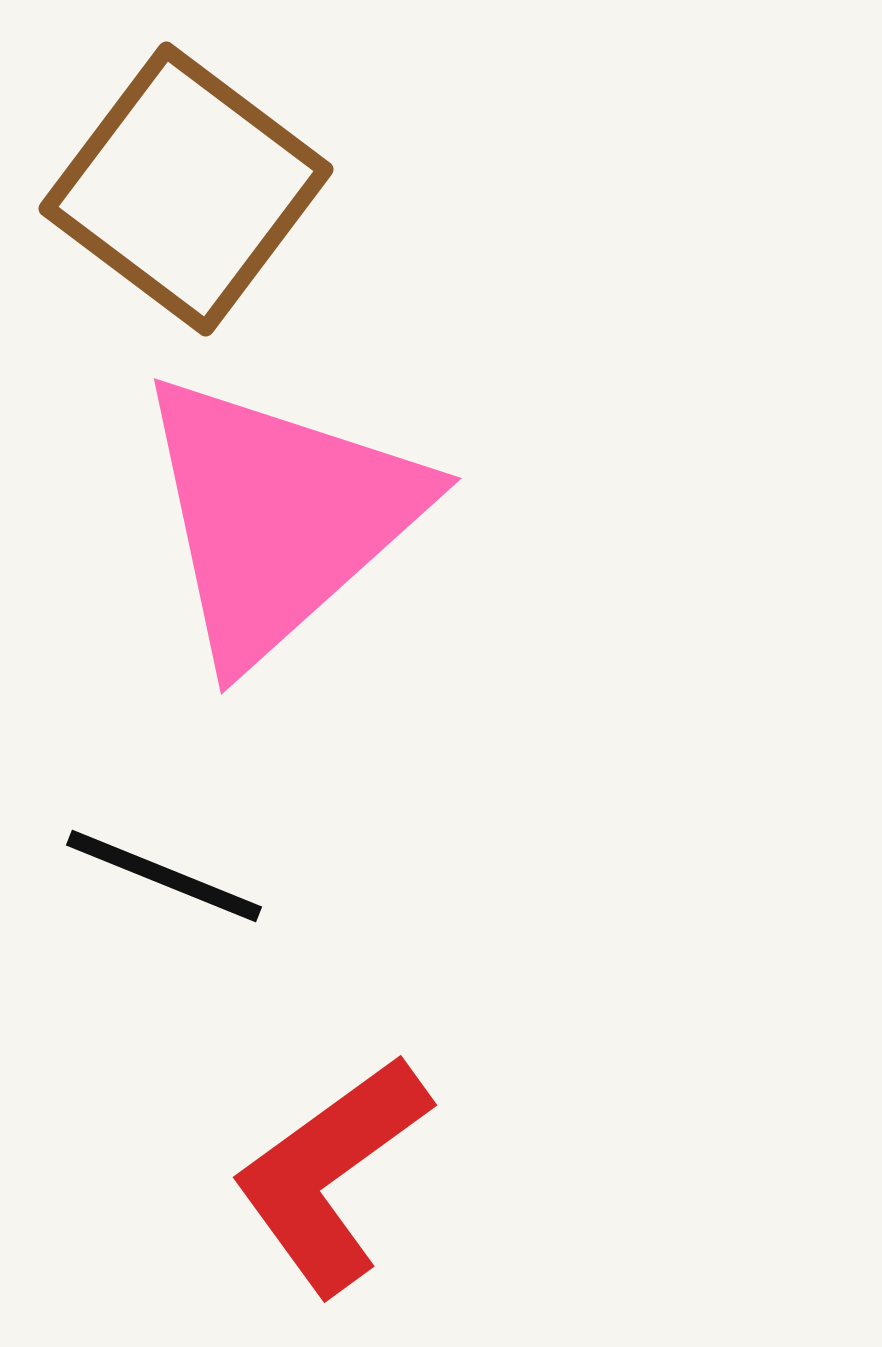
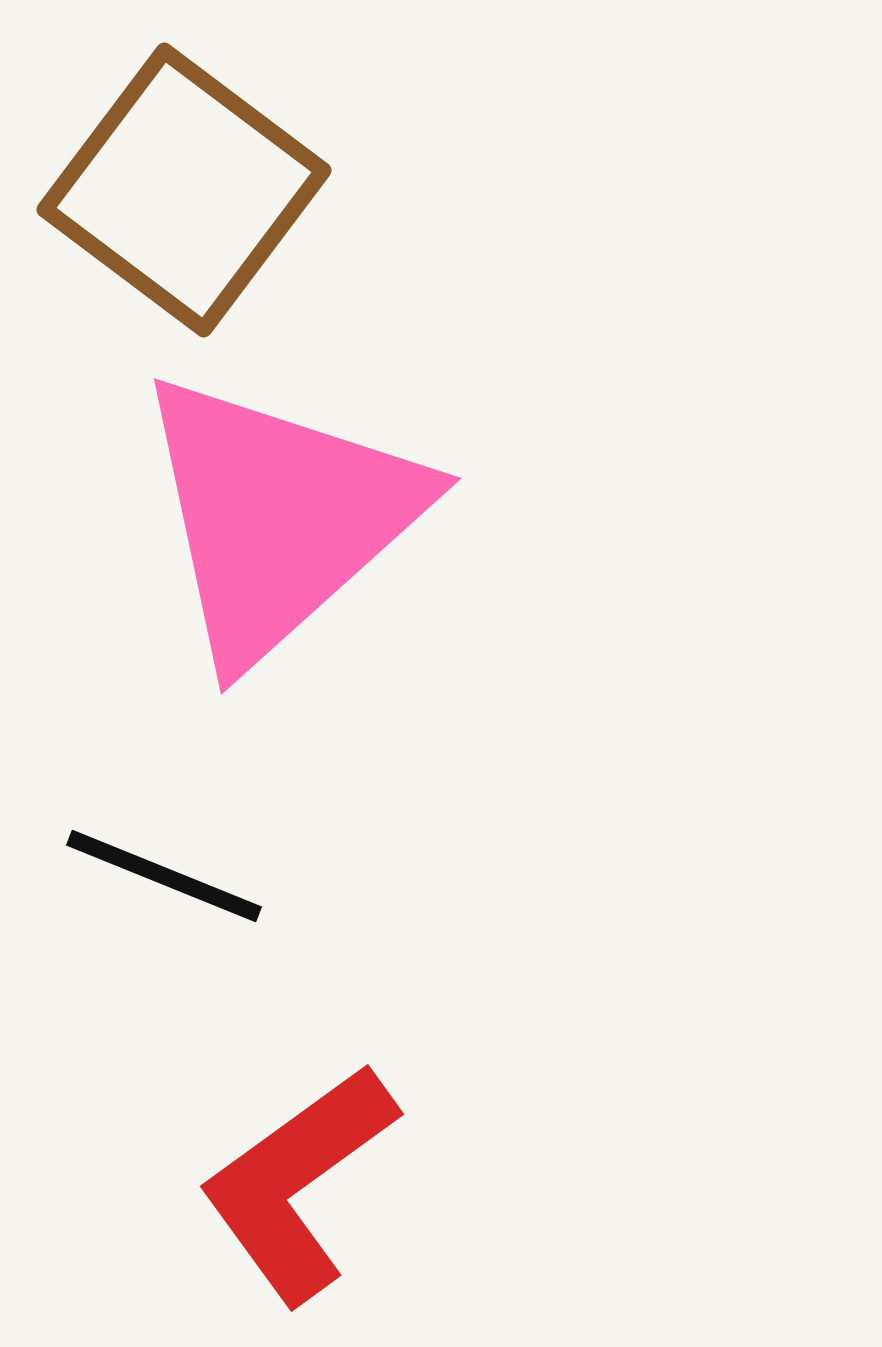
brown square: moved 2 px left, 1 px down
red L-shape: moved 33 px left, 9 px down
